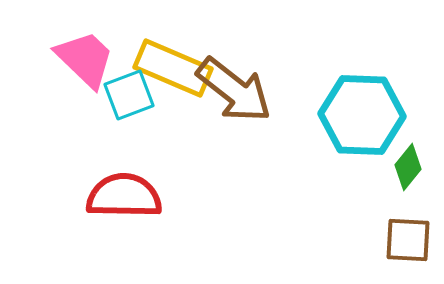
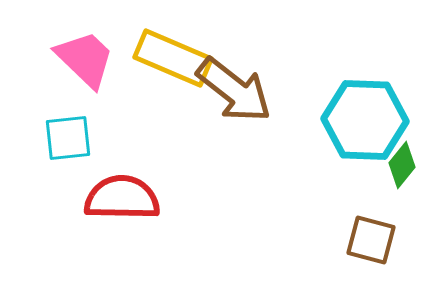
yellow rectangle: moved 10 px up
cyan square: moved 61 px left, 43 px down; rotated 15 degrees clockwise
cyan hexagon: moved 3 px right, 5 px down
green diamond: moved 6 px left, 2 px up
red semicircle: moved 2 px left, 2 px down
brown square: moved 37 px left; rotated 12 degrees clockwise
